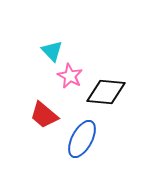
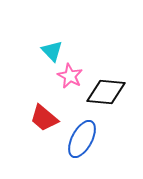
red trapezoid: moved 3 px down
